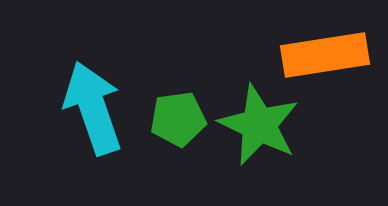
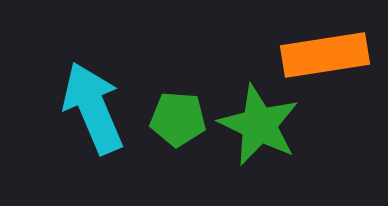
cyan arrow: rotated 4 degrees counterclockwise
green pentagon: rotated 12 degrees clockwise
